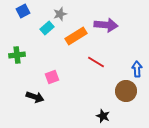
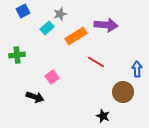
pink square: rotated 16 degrees counterclockwise
brown circle: moved 3 px left, 1 px down
